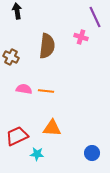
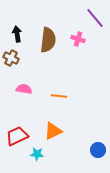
black arrow: moved 23 px down
purple line: moved 1 px down; rotated 15 degrees counterclockwise
pink cross: moved 3 px left, 2 px down
brown semicircle: moved 1 px right, 6 px up
brown cross: moved 1 px down
orange line: moved 13 px right, 5 px down
orange triangle: moved 1 px right, 3 px down; rotated 30 degrees counterclockwise
blue circle: moved 6 px right, 3 px up
